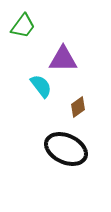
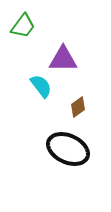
black ellipse: moved 2 px right
